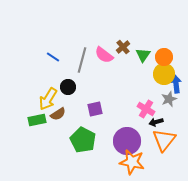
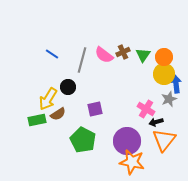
brown cross: moved 5 px down; rotated 16 degrees clockwise
blue line: moved 1 px left, 3 px up
